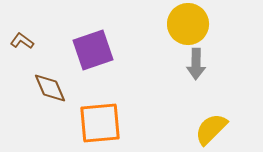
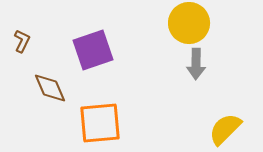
yellow circle: moved 1 px right, 1 px up
brown L-shape: rotated 80 degrees clockwise
yellow semicircle: moved 14 px right
